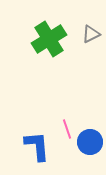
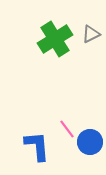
green cross: moved 6 px right
pink line: rotated 18 degrees counterclockwise
